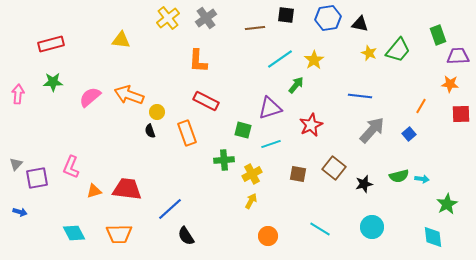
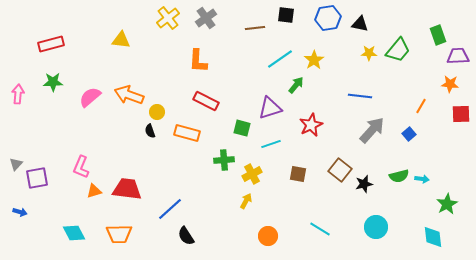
yellow star at (369, 53): rotated 21 degrees counterclockwise
green square at (243, 130): moved 1 px left, 2 px up
orange rectangle at (187, 133): rotated 55 degrees counterclockwise
pink L-shape at (71, 167): moved 10 px right
brown square at (334, 168): moved 6 px right, 2 px down
yellow arrow at (251, 201): moved 5 px left
cyan circle at (372, 227): moved 4 px right
